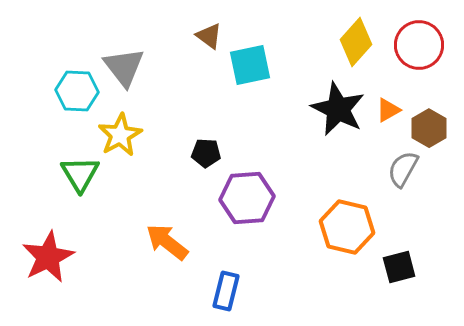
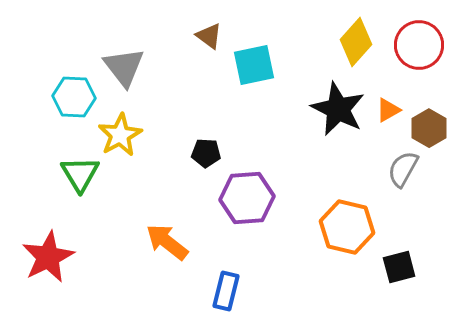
cyan square: moved 4 px right
cyan hexagon: moved 3 px left, 6 px down
